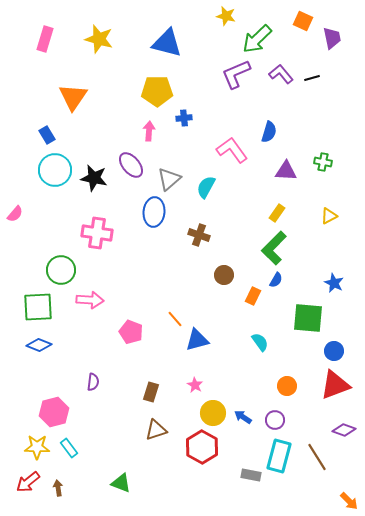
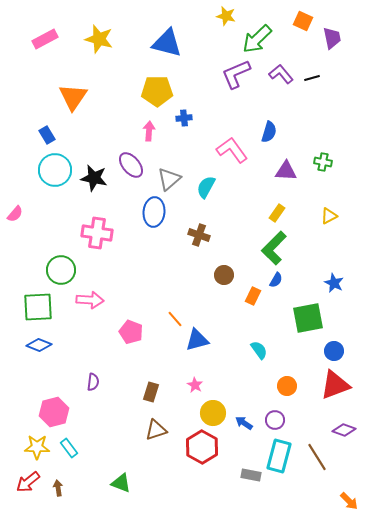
pink rectangle at (45, 39): rotated 45 degrees clockwise
green square at (308, 318): rotated 16 degrees counterclockwise
cyan semicircle at (260, 342): moved 1 px left, 8 px down
blue arrow at (243, 417): moved 1 px right, 6 px down
